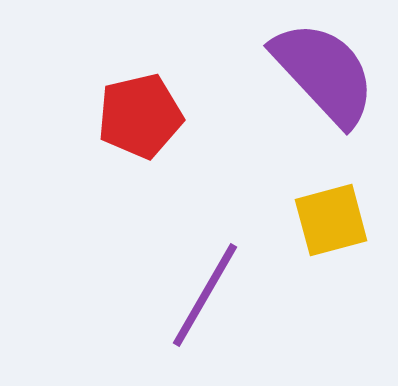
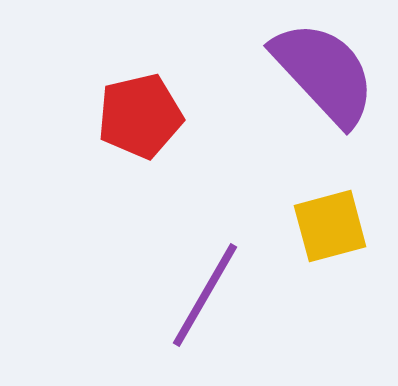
yellow square: moved 1 px left, 6 px down
